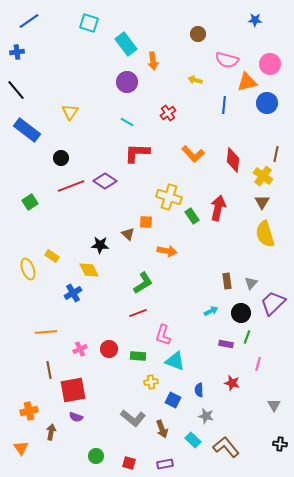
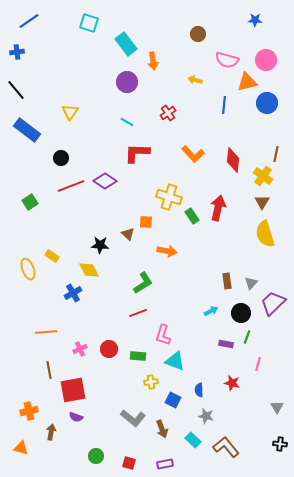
pink circle at (270, 64): moved 4 px left, 4 px up
gray triangle at (274, 405): moved 3 px right, 2 px down
orange triangle at (21, 448): rotated 42 degrees counterclockwise
